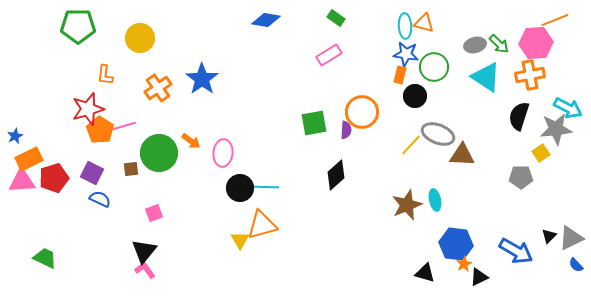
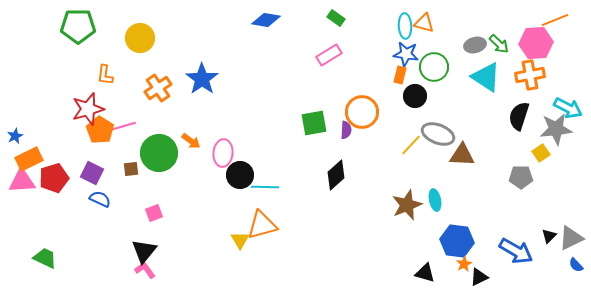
black circle at (240, 188): moved 13 px up
blue hexagon at (456, 244): moved 1 px right, 3 px up
